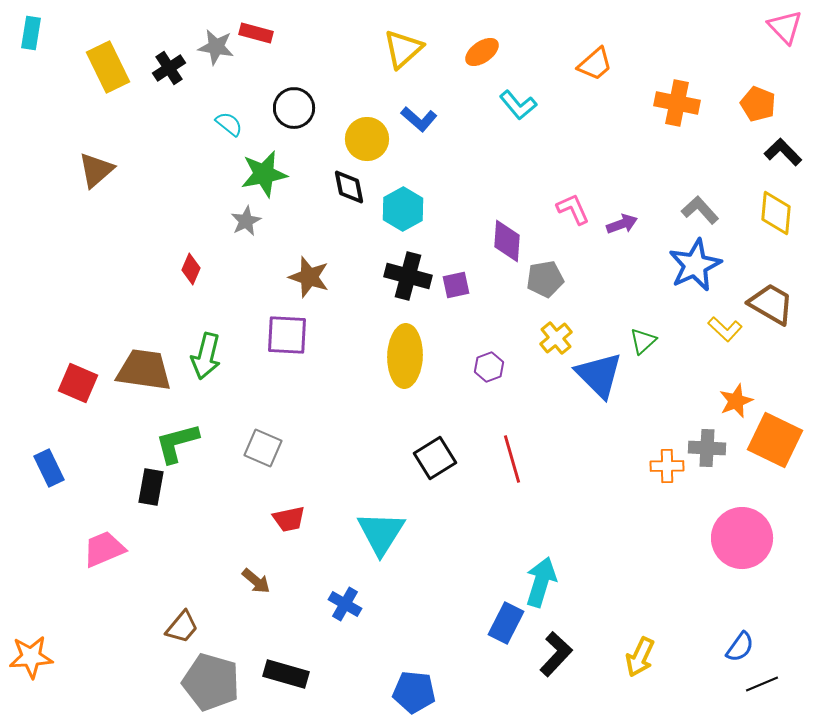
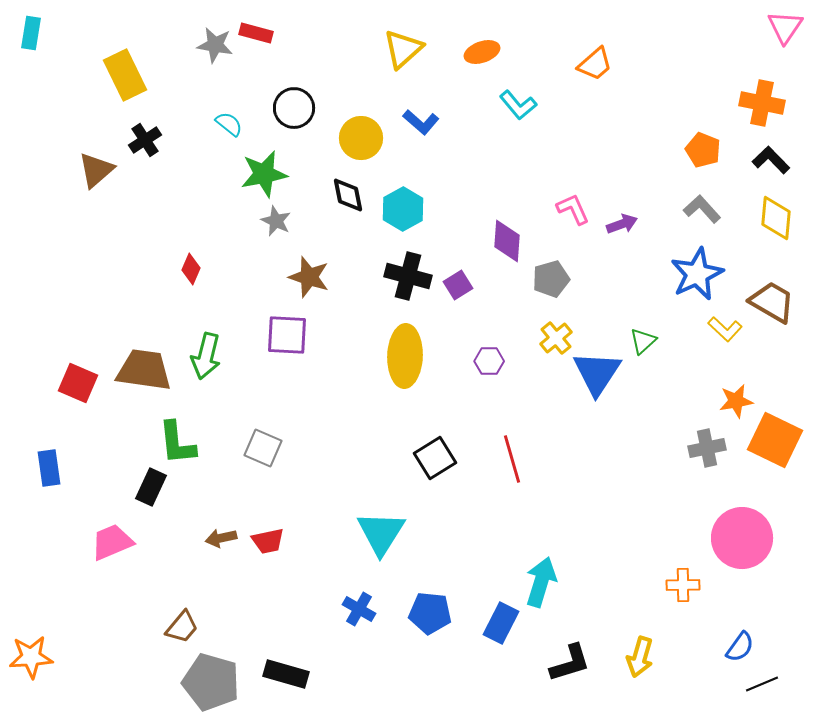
pink triangle at (785, 27): rotated 18 degrees clockwise
gray star at (216, 47): moved 1 px left, 2 px up
orange ellipse at (482, 52): rotated 16 degrees clockwise
yellow rectangle at (108, 67): moved 17 px right, 8 px down
black cross at (169, 68): moved 24 px left, 72 px down
orange cross at (677, 103): moved 85 px right
orange pentagon at (758, 104): moved 55 px left, 46 px down
blue L-shape at (419, 119): moved 2 px right, 3 px down
yellow circle at (367, 139): moved 6 px left, 1 px up
black L-shape at (783, 152): moved 12 px left, 8 px down
black diamond at (349, 187): moved 1 px left, 8 px down
gray L-shape at (700, 210): moved 2 px right, 1 px up
yellow diamond at (776, 213): moved 5 px down
gray star at (246, 221): moved 30 px right; rotated 20 degrees counterclockwise
blue star at (695, 265): moved 2 px right, 9 px down
gray pentagon at (545, 279): moved 6 px right; rotated 6 degrees counterclockwise
purple square at (456, 285): moved 2 px right; rotated 20 degrees counterclockwise
brown trapezoid at (771, 304): moved 1 px right, 2 px up
purple hexagon at (489, 367): moved 6 px up; rotated 20 degrees clockwise
blue triangle at (599, 375): moved 2 px left, 2 px up; rotated 18 degrees clockwise
orange star at (736, 401): rotated 12 degrees clockwise
green L-shape at (177, 443): rotated 81 degrees counterclockwise
gray cross at (707, 448): rotated 15 degrees counterclockwise
orange cross at (667, 466): moved 16 px right, 119 px down
blue rectangle at (49, 468): rotated 18 degrees clockwise
black rectangle at (151, 487): rotated 15 degrees clockwise
red trapezoid at (289, 519): moved 21 px left, 22 px down
pink trapezoid at (104, 549): moved 8 px right, 7 px up
brown arrow at (256, 581): moved 35 px left, 43 px up; rotated 128 degrees clockwise
blue cross at (345, 604): moved 14 px right, 5 px down
blue rectangle at (506, 623): moved 5 px left
black L-shape at (556, 654): moved 14 px right, 9 px down; rotated 30 degrees clockwise
yellow arrow at (640, 657): rotated 9 degrees counterclockwise
blue pentagon at (414, 692): moved 16 px right, 79 px up
